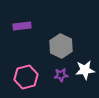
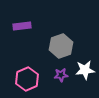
gray hexagon: rotated 15 degrees clockwise
pink hexagon: moved 1 px right, 2 px down; rotated 10 degrees counterclockwise
